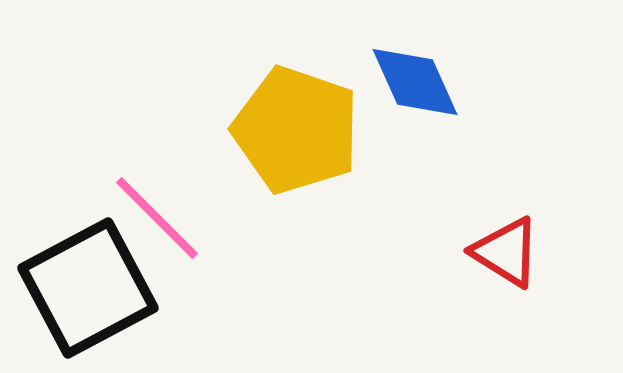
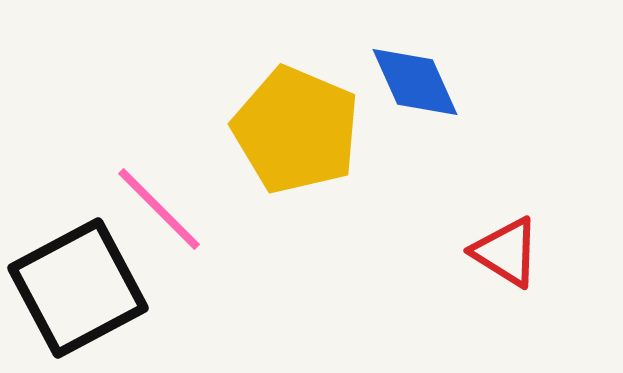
yellow pentagon: rotated 4 degrees clockwise
pink line: moved 2 px right, 9 px up
black square: moved 10 px left
